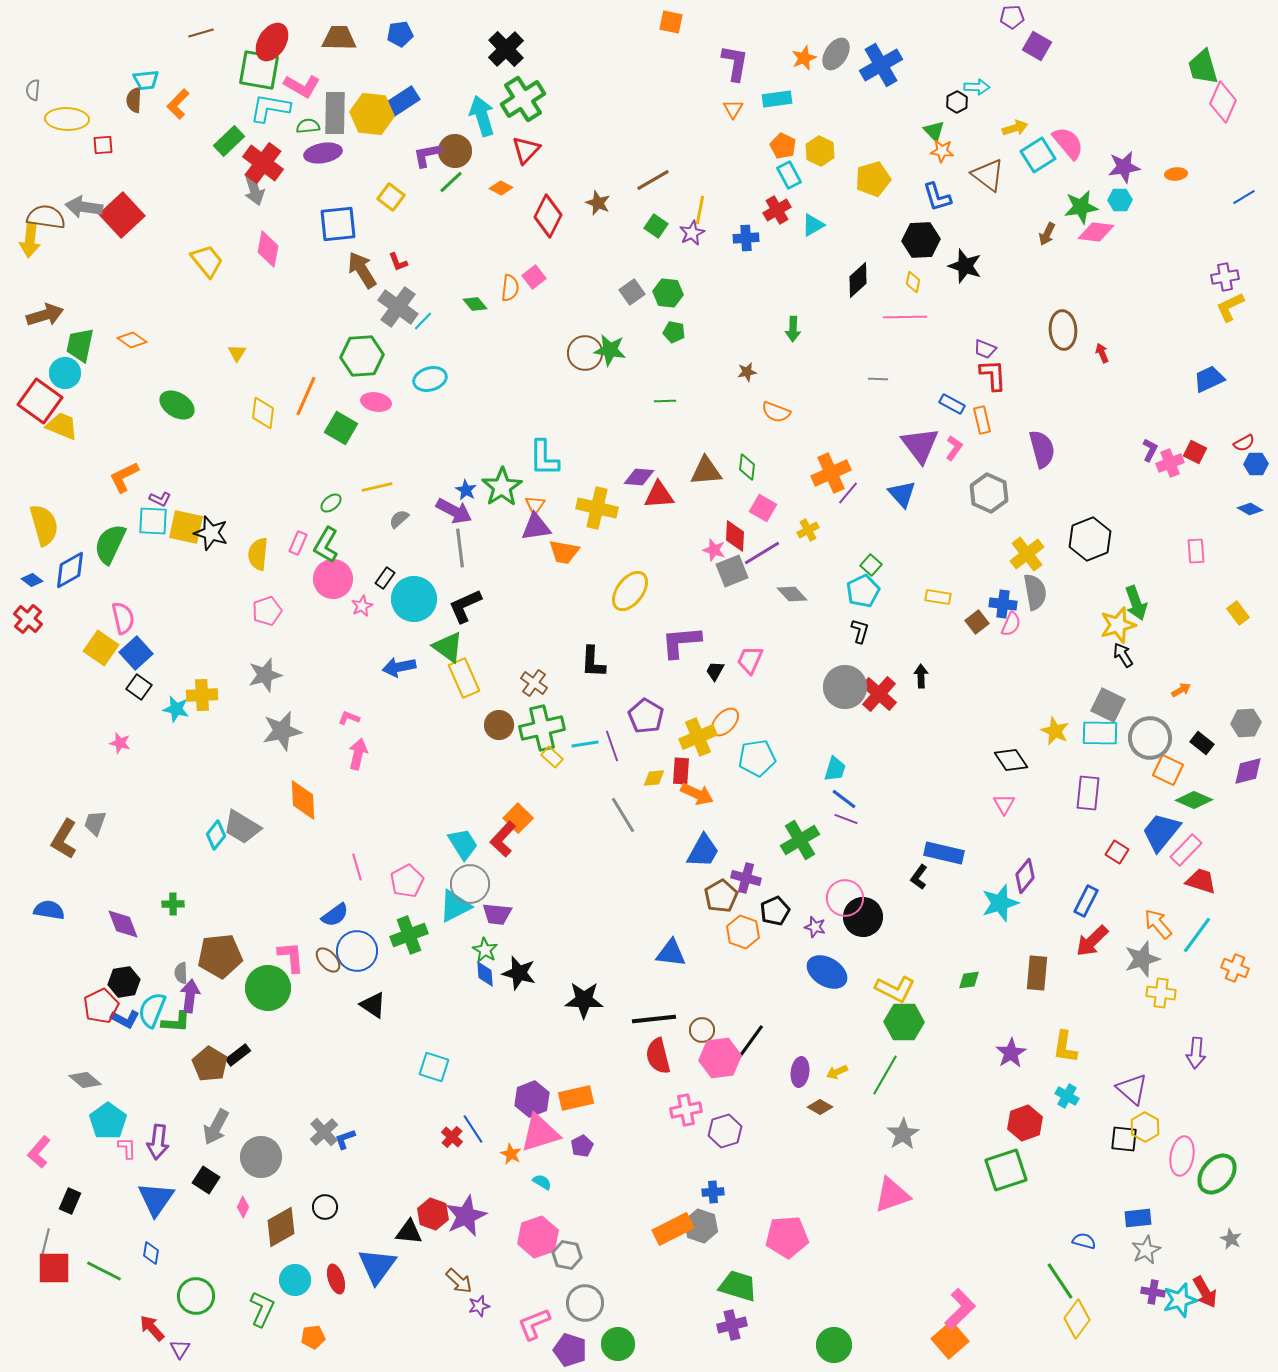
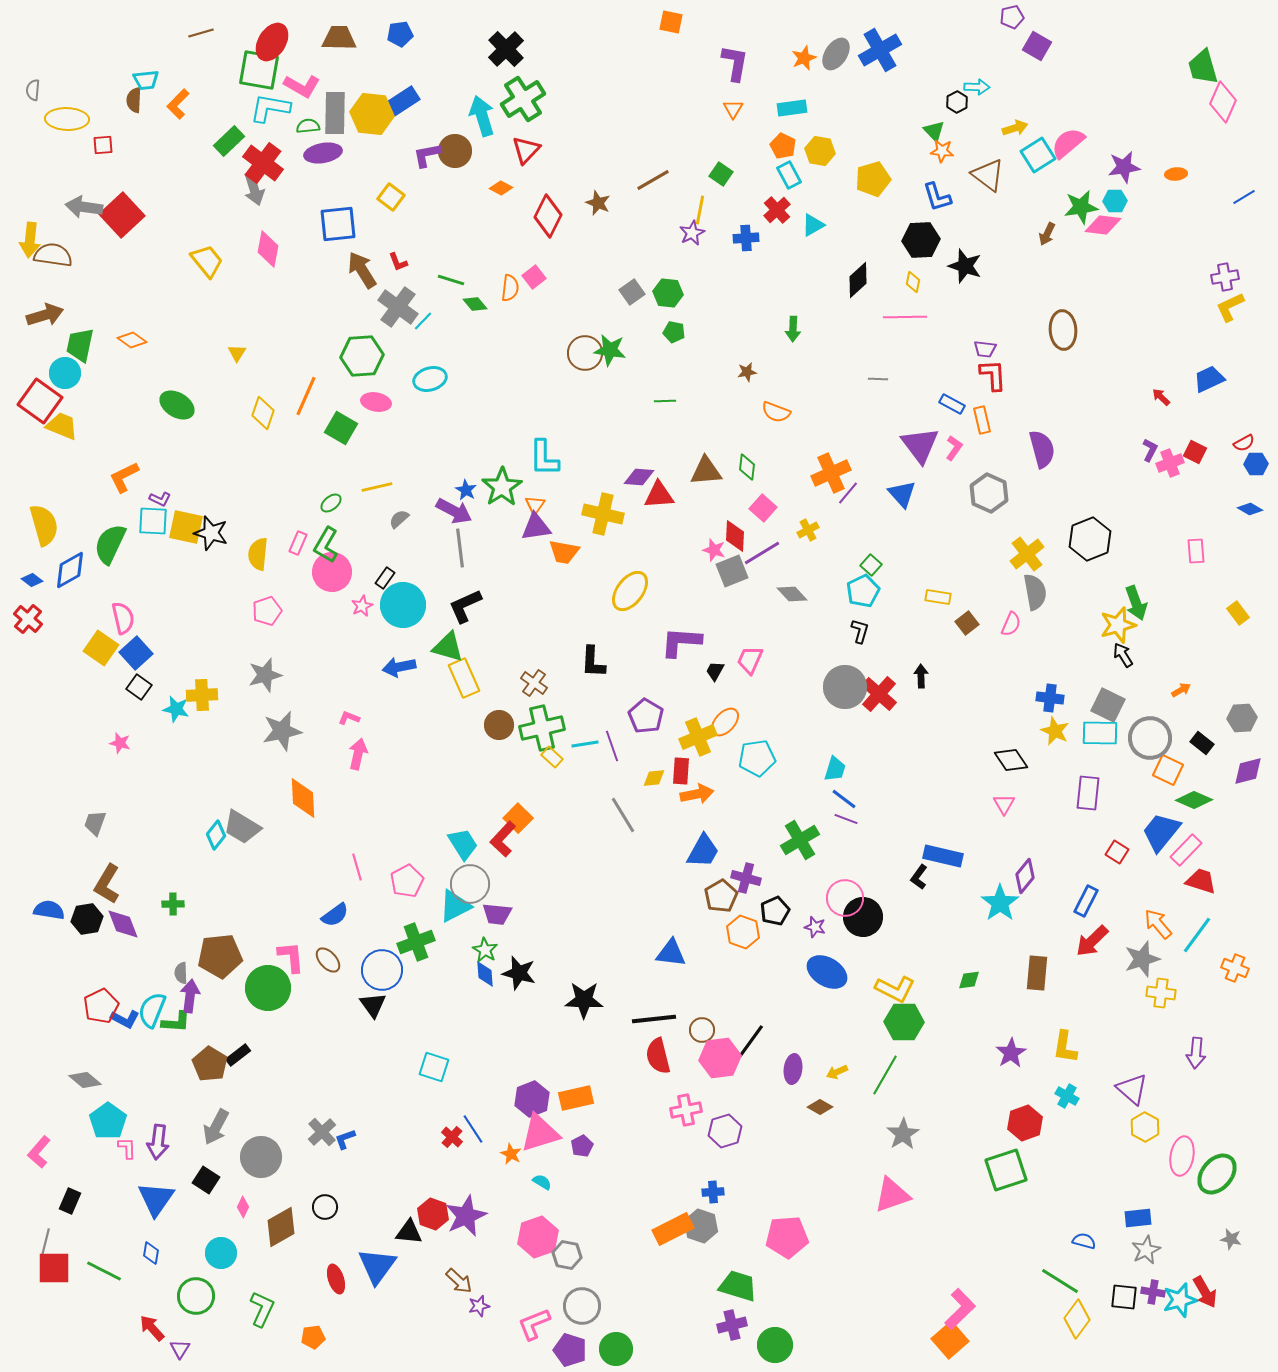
purple pentagon at (1012, 17): rotated 10 degrees counterclockwise
blue cross at (881, 65): moved 1 px left, 15 px up
cyan rectangle at (777, 99): moved 15 px right, 9 px down
pink semicircle at (1068, 143): rotated 90 degrees counterclockwise
yellow hexagon at (820, 151): rotated 16 degrees counterclockwise
green line at (451, 182): moved 98 px down; rotated 60 degrees clockwise
cyan hexagon at (1120, 200): moved 5 px left, 1 px down
red cross at (777, 210): rotated 12 degrees counterclockwise
brown semicircle at (46, 217): moved 7 px right, 38 px down
green square at (656, 226): moved 65 px right, 52 px up
pink diamond at (1096, 232): moved 7 px right, 7 px up
purple trapezoid at (985, 349): rotated 15 degrees counterclockwise
red arrow at (1102, 353): moved 59 px right, 44 px down; rotated 24 degrees counterclockwise
yellow diamond at (263, 413): rotated 12 degrees clockwise
yellow cross at (597, 508): moved 6 px right, 6 px down
pink square at (763, 508): rotated 12 degrees clockwise
pink circle at (333, 579): moved 1 px left, 7 px up
cyan circle at (414, 599): moved 11 px left, 6 px down
blue cross at (1003, 604): moved 47 px right, 94 px down
brown square at (977, 622): moved 10 px left, 1 px down
purple L-shape at (681, 642): rotated 9 degrees clockwise
green triangle at (448, 647): rotated 20 degrees counterclockwise
gray hexagon at (1246, 723): moved 4 px left, 5 px up
orange arrow at (697, 794): rotated 36 degrees counterclockwise
orange diamond at (303, 800): moved 2 px up
brown L-shape at (64, 839): moved 43 px right, 45 px down
blue rectangle at (944, 853): moved 1 px left, 3 px down
cyan star at (1000, 903): rotated 18 degrees counterclockwise
green cross at (409, 935): moved 7 px right, 7 px down
blue circle at (357, 951): moved 25 px right, 19 px down
black hexagon at (124, 982): moved 37 px left, 63 px up
black triangle at (373, 1005): rotated 20 degrees clockwise
purple ellipse at (800, 1072): moved 7 px left, 3 px up
gray cross at (324, 1132): moved 2 px left
black square at (1124, 1139): moved 158 px down
gray star at (1231, 1239): rotated 15 degrees counterclockwise
cyan circle at (295, 1280): moved 74 px left, 27 px up
green line at (1060, 1281): rotated 24 degrees counterclockwise
gray circle at (585, 1303): moved 3 px left, 3 px down
green circle at (618, 1344): moved 2 px left, 5 px down
green circle at (834, 1345): moved 59 px left
